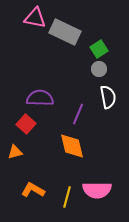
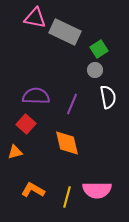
gray circle: moved 4 px left, 1 px down
purple semicircle: moved 4 px left, 2 px up
purple line: moved 6 px left, 10 px up
orange diamond: moved 5 px left, 3 px up
